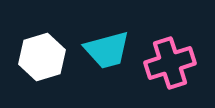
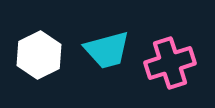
white hexagon: moved 3 px left, 2 px up; rotated 9 degrees counterclockwise
